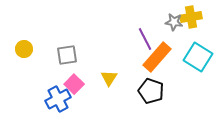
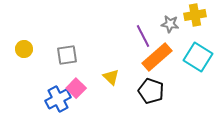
yellow cross: moved 4 px right, 2 px up
gray star: moved 4 px left, 2 px down
purple line: moved 2 px left, 3 px up
orange rectangle: rotated 8 degrees clockwise
yellow triangle: moved 2 px right, 1 px up; rotated 18 degrees counterclockwise
pink square: moved 2 px right, 4 px down
